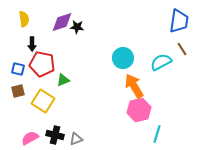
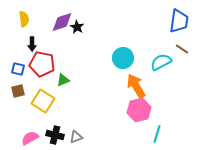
black star: rotated 24 degrees clockwise
brown line: rotated 24 degrees counterclockwise
orange arrow: moved 2 px right
gray triangle: moved 2 px up
